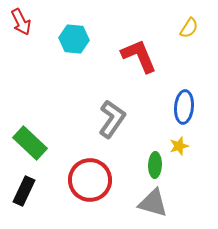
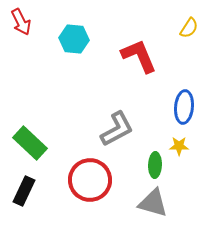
gray L-shape: moved 5 px right, 10 px down; rotated 27 degrees clockwise
yellow star: rotated 18 degrees clockwise
